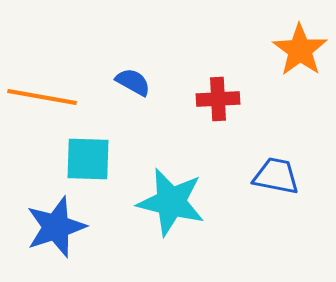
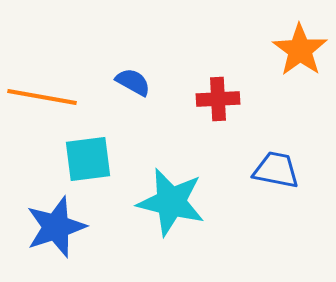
cyan square: rotated 9 degrees counterclockwise
blue trapezoid: moved 6 px up
